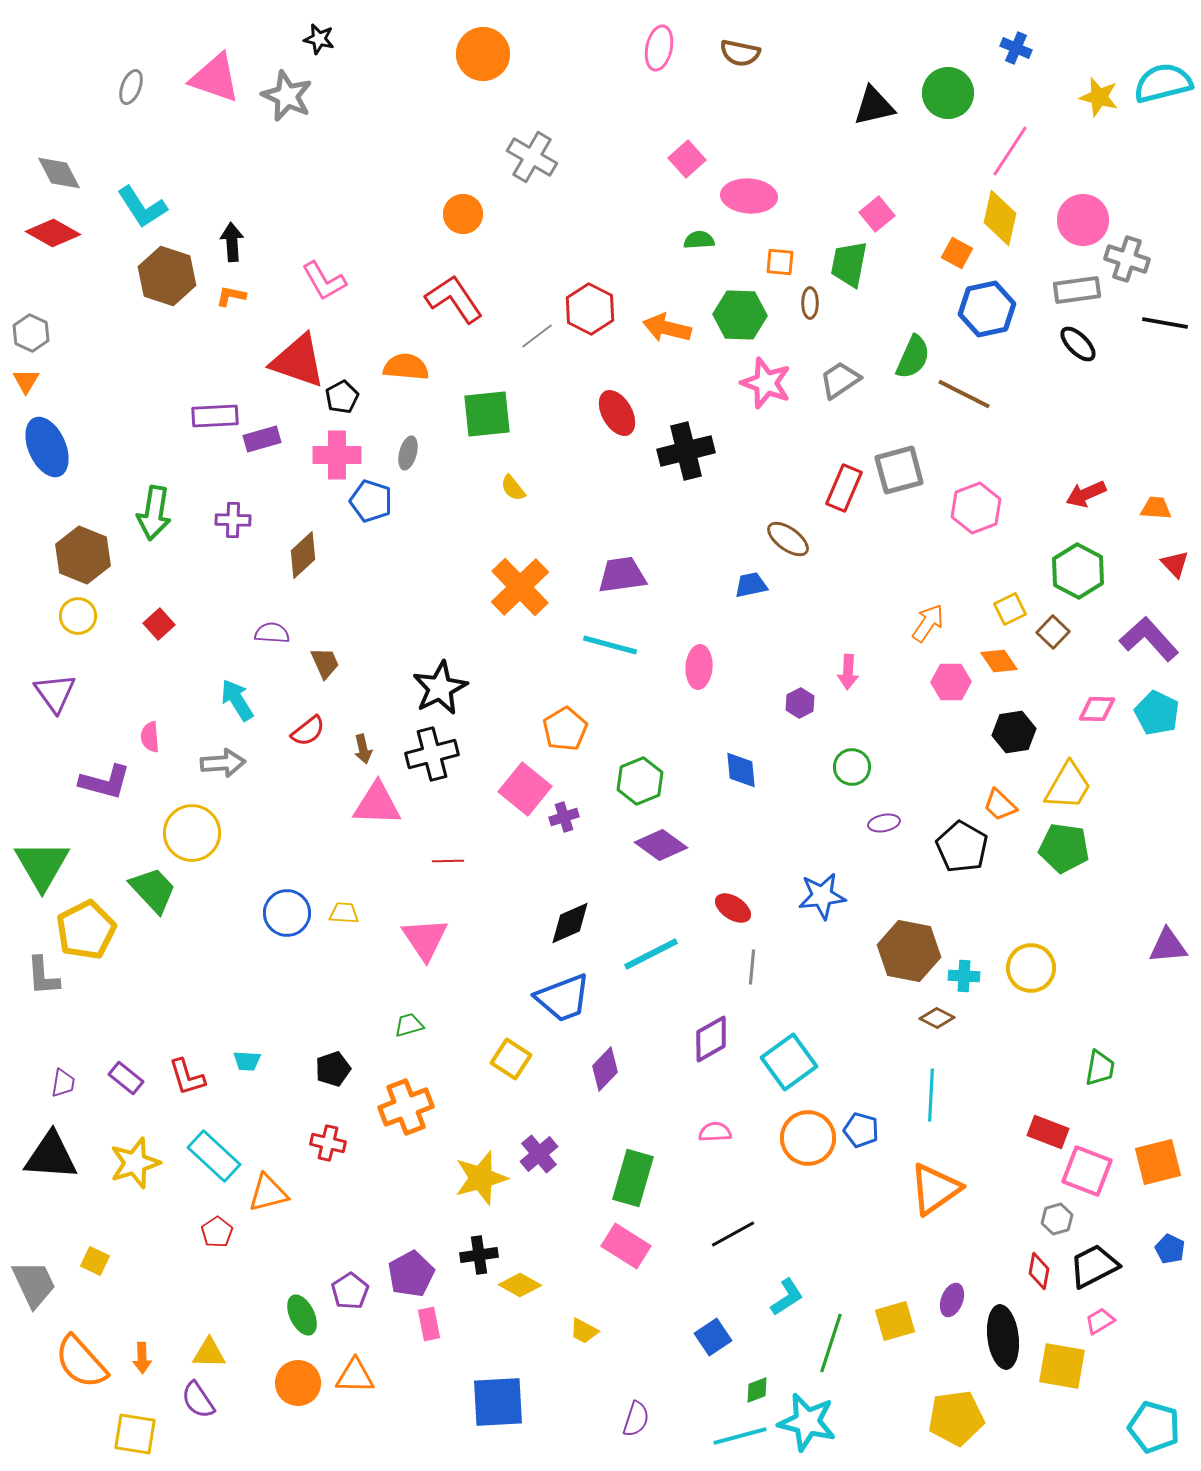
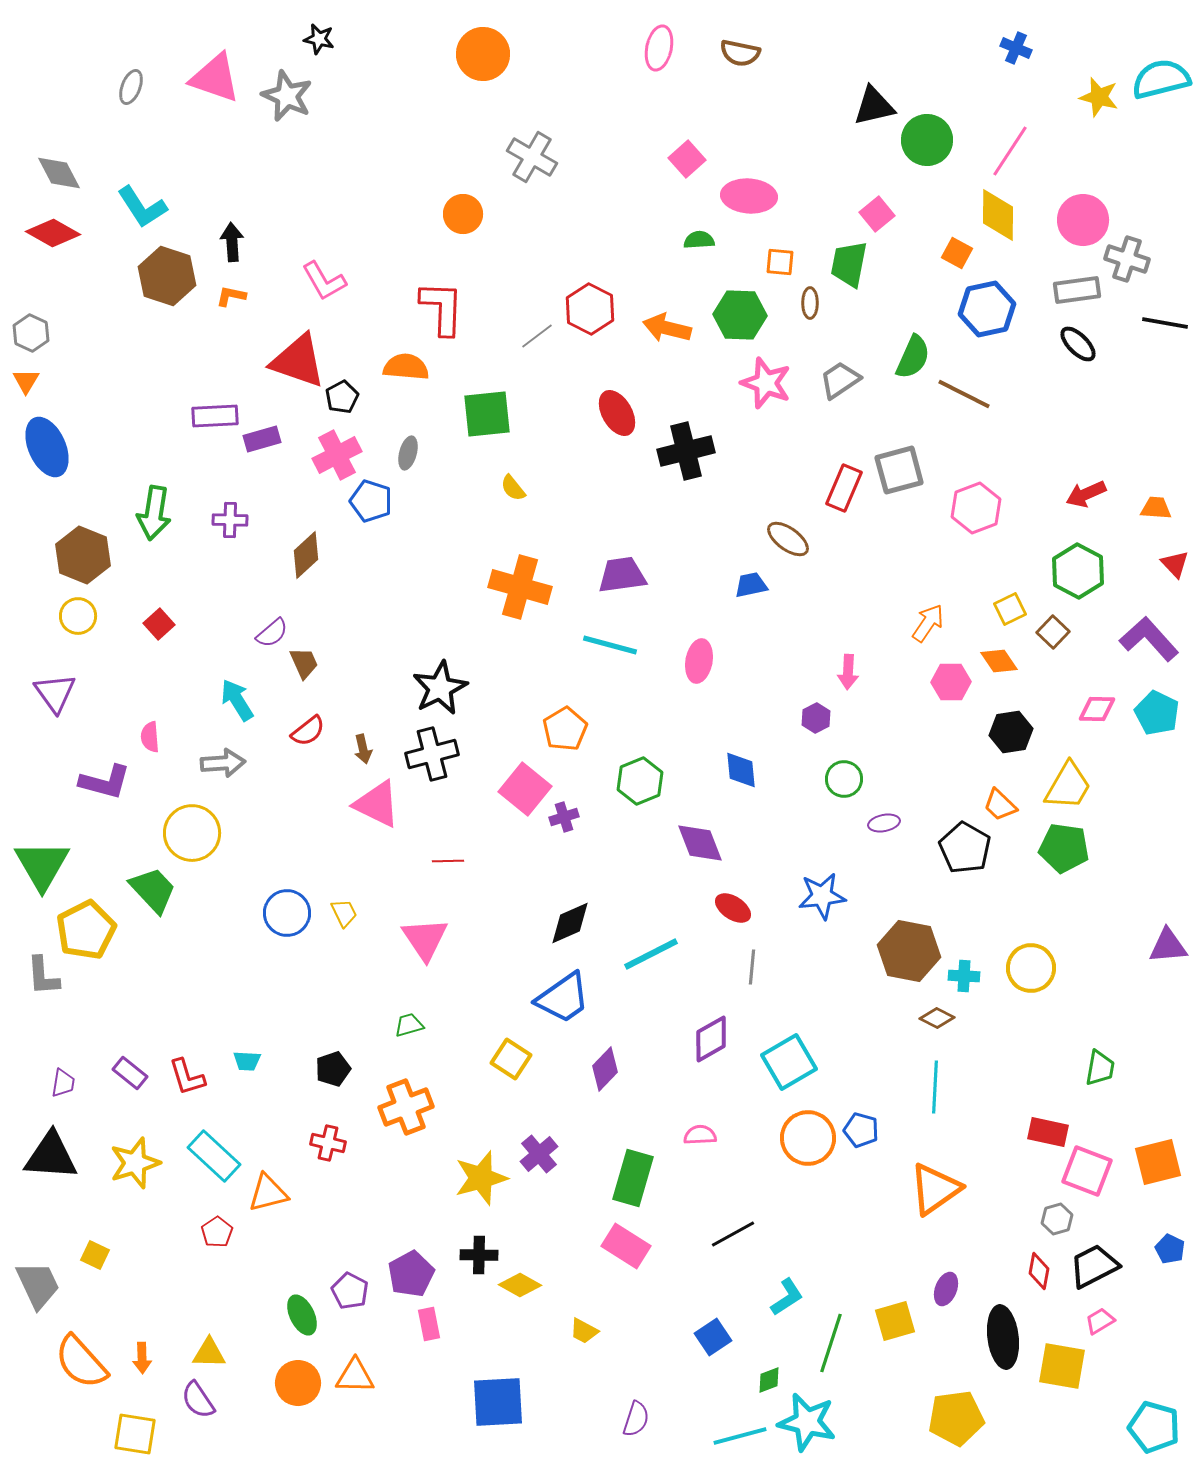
cyan semicircle at (1163, 83): moved 2 px left, 4 px up
green circle at (948, 93): moved 21 px left, 47 px down
yellow diamond at (1000, 218): moved 2 px left, 3 px up; rotated 12 degrees counterclockwise
red L-shape at (454, 299): moved 12 px left, 9 px down; rotated 36 degrees clockwise
pink cross at (337, 455): rotated 27 degrees counterclockwise
purple cross at (233, 520): moved 3 px left
brown diamond at (303, 555): moved 3 px right
orange cross at (520, 587): rotated 30 degrees counterclockwise
purple semicircle at (272, 633): rotated 136 degrees clockwise
brown trapezoid at (325, 663): moved 21 px left
pink ellipse at (699, 667): moved 6 px up; rotated 6 degrees clockwise
purple hexagon at (800, 703): moved 16 px right, 15 px down
black hexagon at (1014, 732): moved 3 px left
green circle at (852, 767): moved 8 px left, 12 px down
pink triangle at (377, 804): rotated 24 degrees clockwise
purple diamond at (661, 845): moved 39 px right, 2 px up; rotated 33 degrees clockwise
black pentagon at (962, 847): moved 3 px right, 1 px down
yellow trapezoid at (344, 913): rotated 60 degrees clockwise
blue trapezoid at (563, 998): rotated 14 degrees counterclockwise
cyan square at (789, 1062): rotated 6 degrees clockwise
purple rectangle at (126, 1078): moved 4 px right, 5 px up
cyan line at (931, 1095): moved 4 px right, 8 px up
pink semicircle at (715, 1132): moved 15 px left, 3 px down
red rectangle at (1048, 1132): rotated 9 degrees counterclockwise
black cross at (479, 1255): rotated 9 degrees clockwise
yellow square at (95, 1261): moved 6 px up
gray trapezoid at (34, 1284): moved 4 px right, 1 px down
purple pentagon at (350, 1291): rotated 12 degrees counterclockwise
purple ellipse at (952, 1300): moved 6 px left, 11 px up
green diamond at (757, 1390): moved 12 px right, 10 px up
